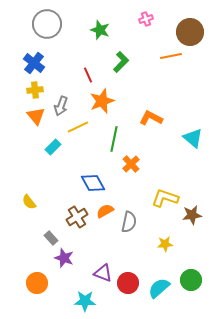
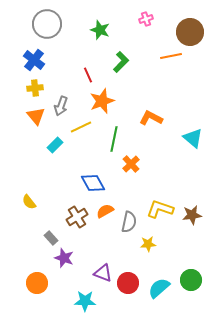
blue cross: moved 3 px up
yellow cross: moved 2 px up
yellow line: moved 3 px right
cyan rectangle: moved 2 px right, 2 px up
yellow L-shape: moved 5 px left, 11 px down
yellow star: moved 17 px left
